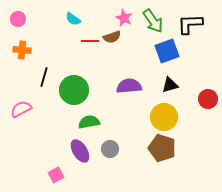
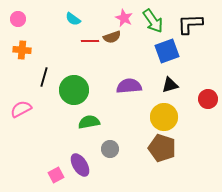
purple ellipse: moved 14 px down
